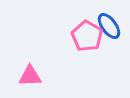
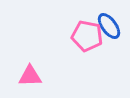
pink pentagon: rotated 20 degrees counterclockwise
